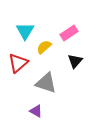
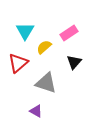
black triangle: moved 1 px left, 1 px down
